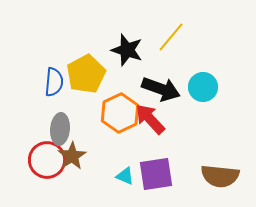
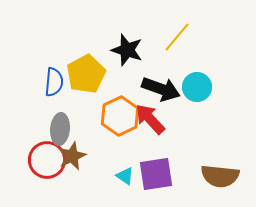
yellow line: moved 6 px right
cyan circle: moved 6 px left
orange hexagon: moved 3 px down
brown star: rotated 8 degrees clockwise
cyan triangle: rotated 12 degrees clockwise
